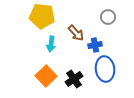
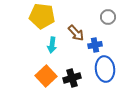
cyan arrow: moved 1 px right, 1 px down
black cross: moved 2 px left, 1 px up; rotated 18 degrees clockwise
